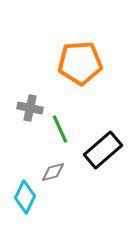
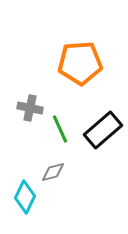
black rectangle: moved 20 px up
